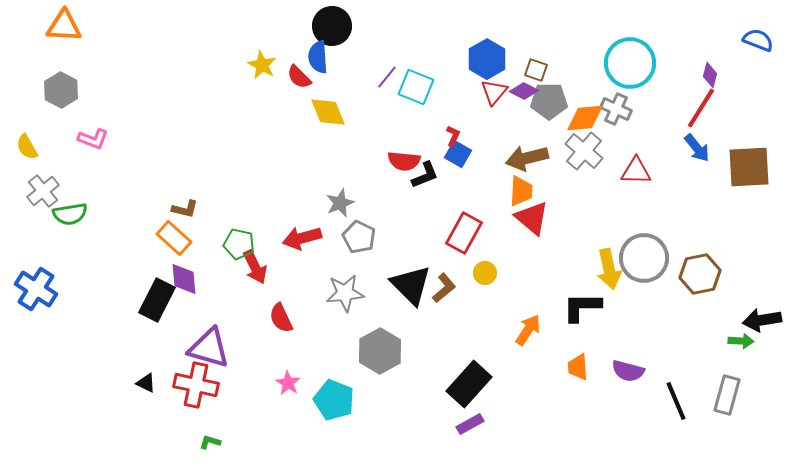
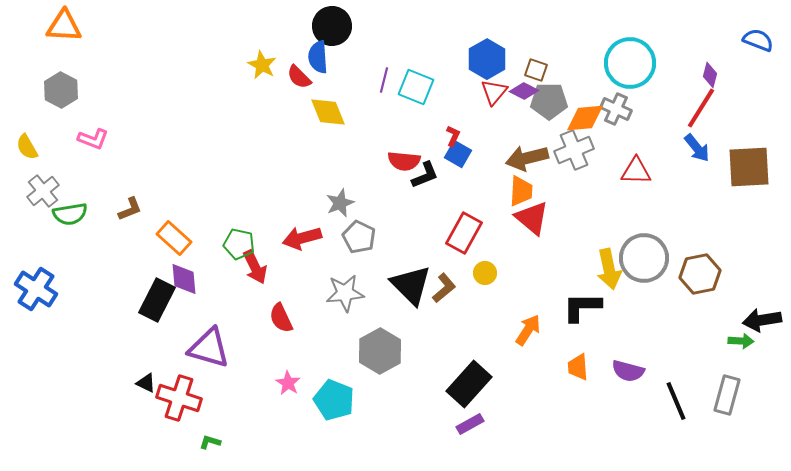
purple line at (387, 77): moved 3 px left, 3 px down; rotated 25 degrees counterclockwise
gray cross at (584, 151): moved 10 px left, 1 px up; rotated 27 degrees clockwise
brown L-shape at (185, 209): moved 55 px left; rotated 36 degrees counterclockwise
red cross at (196, 385): moved 17 px left, 13 px down; rotated 6 degrees clockwise
